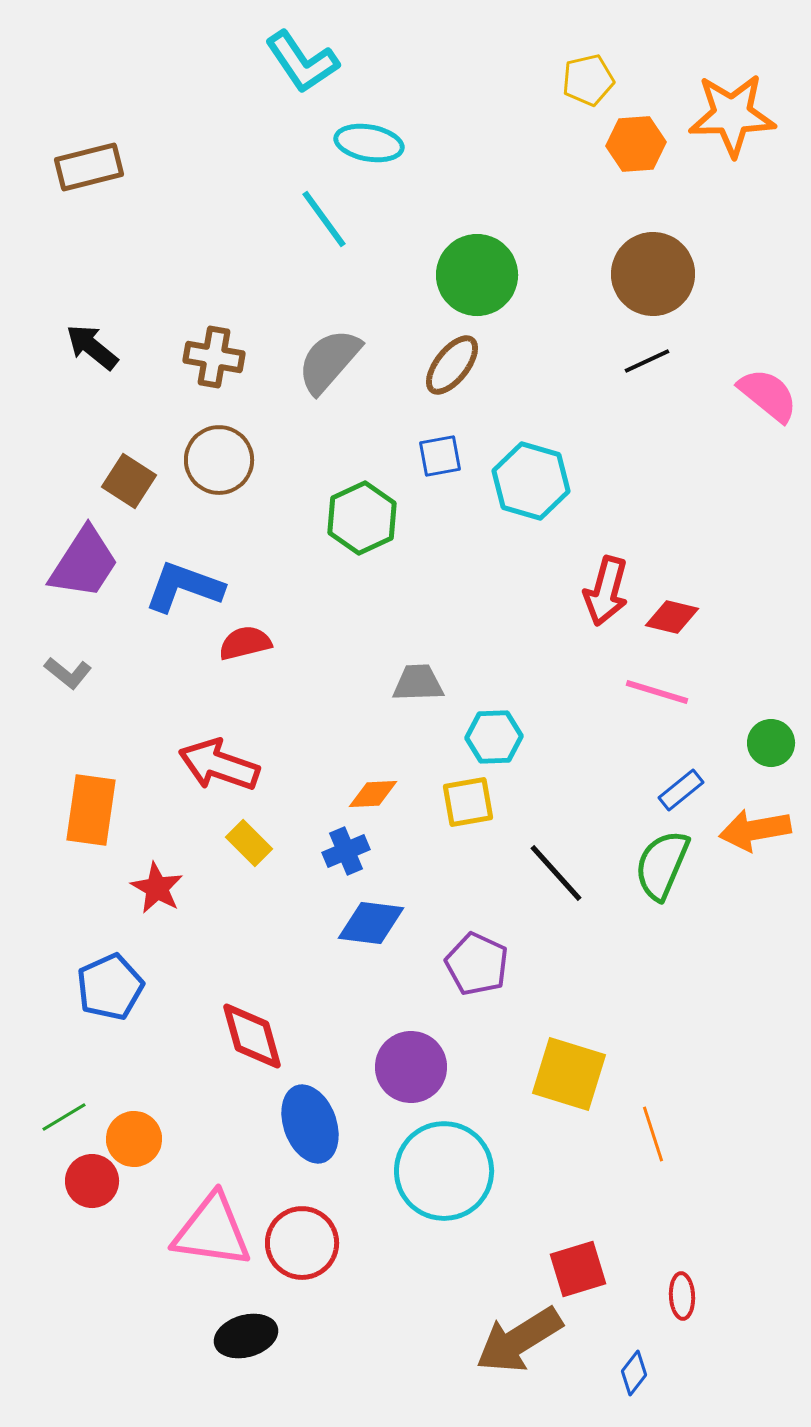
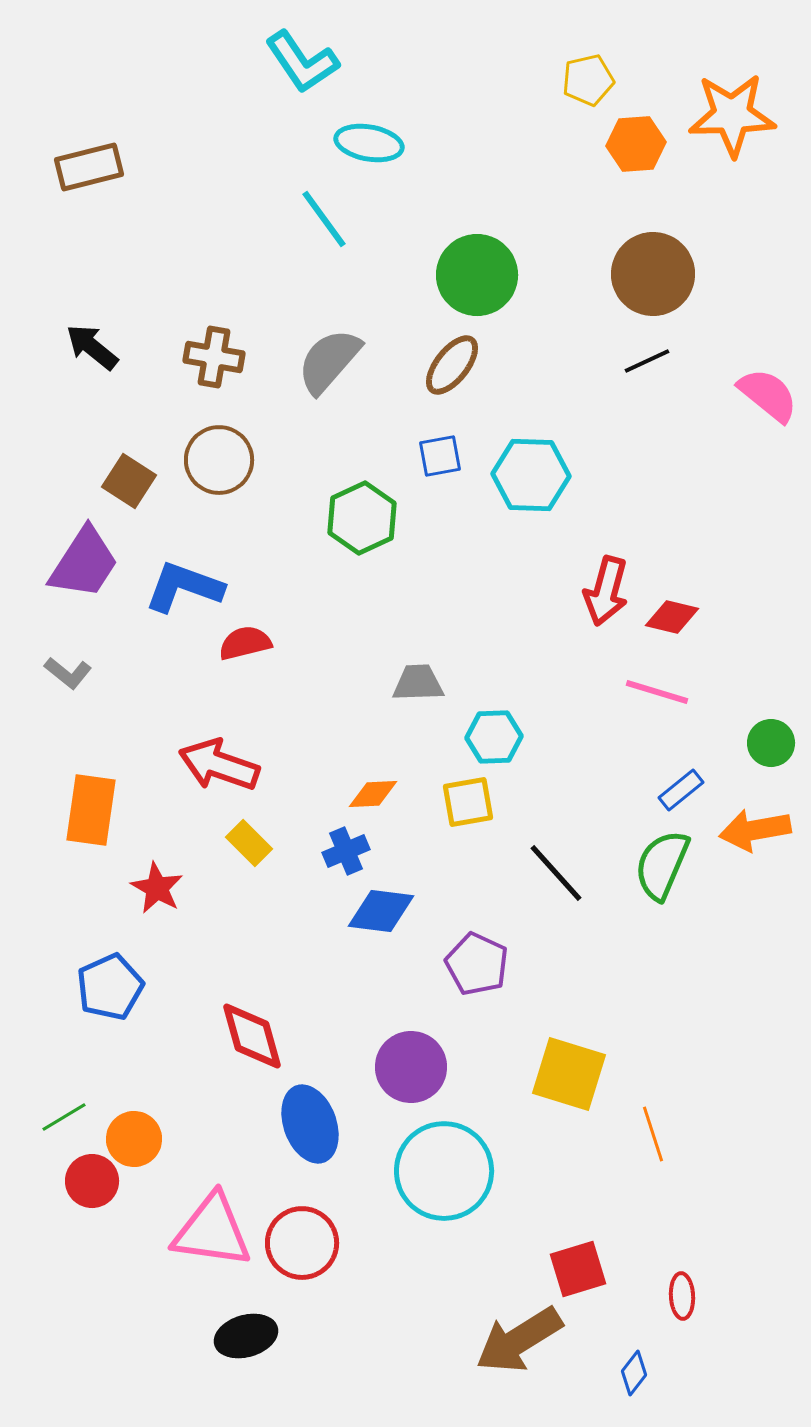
cyan hexagon at (531, 481): moved 6 px up; rotated 14 degrees counterclockwise
blue diamond at (371, 923): moved 10 px right, 12 px up
